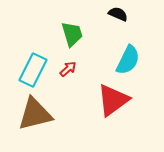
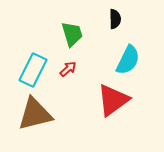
black semicircle: moved 3 px left, 5 px down; rotated 66 degrees clockwise
